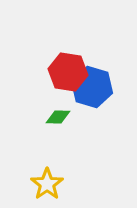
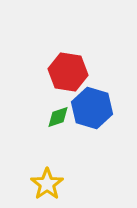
blue hexagon: moved 21 px down
green diamond: rotated 20 degrees counterclockwise
